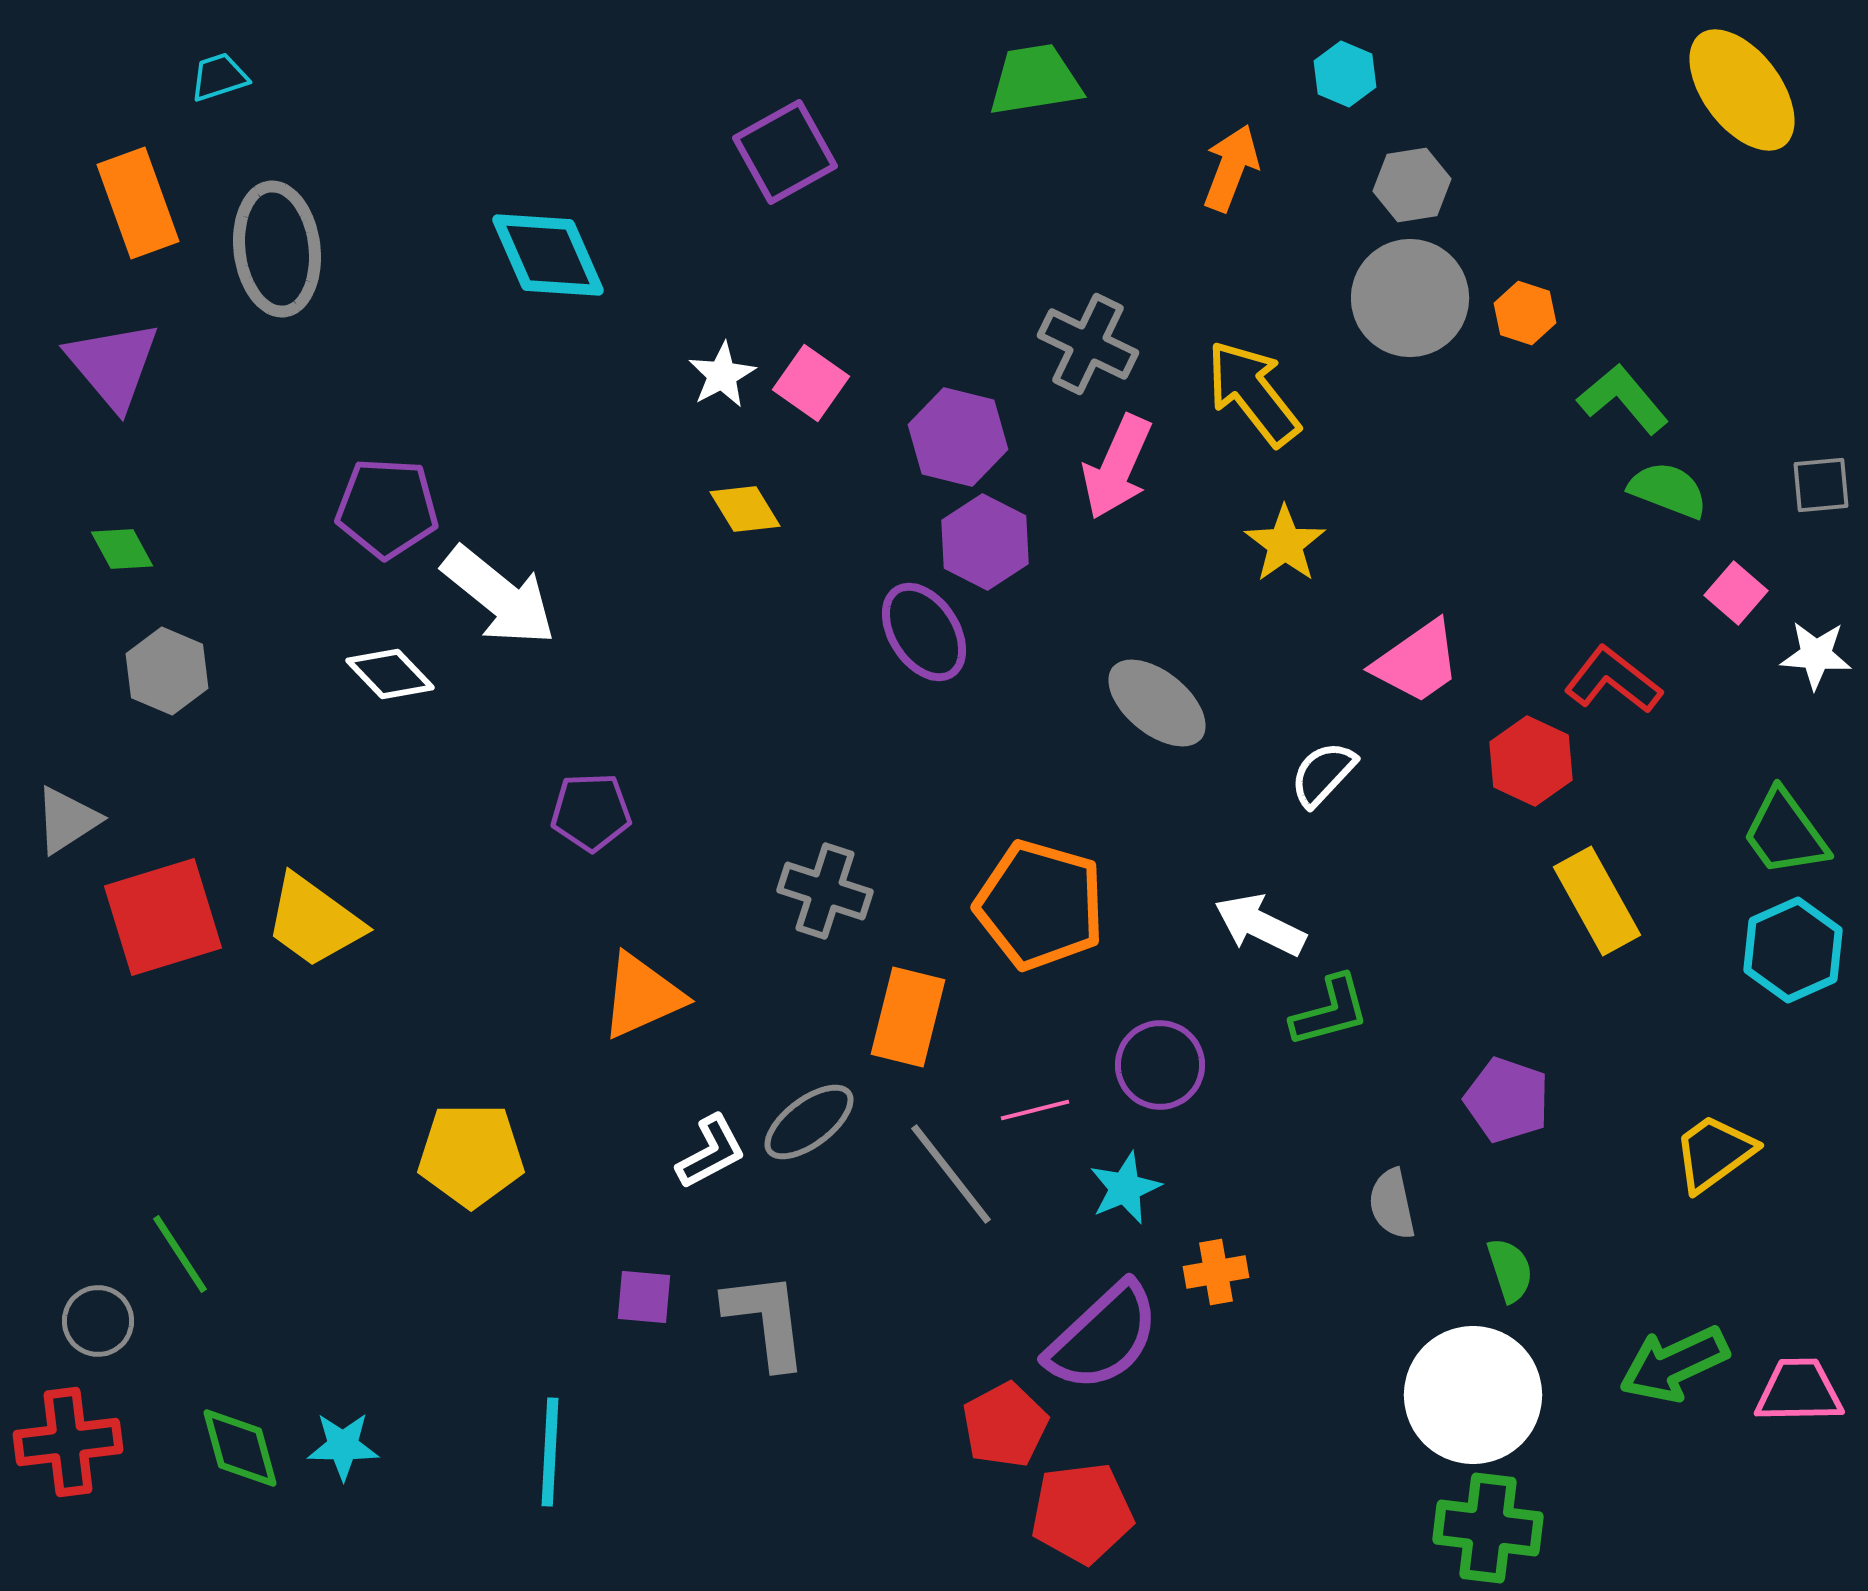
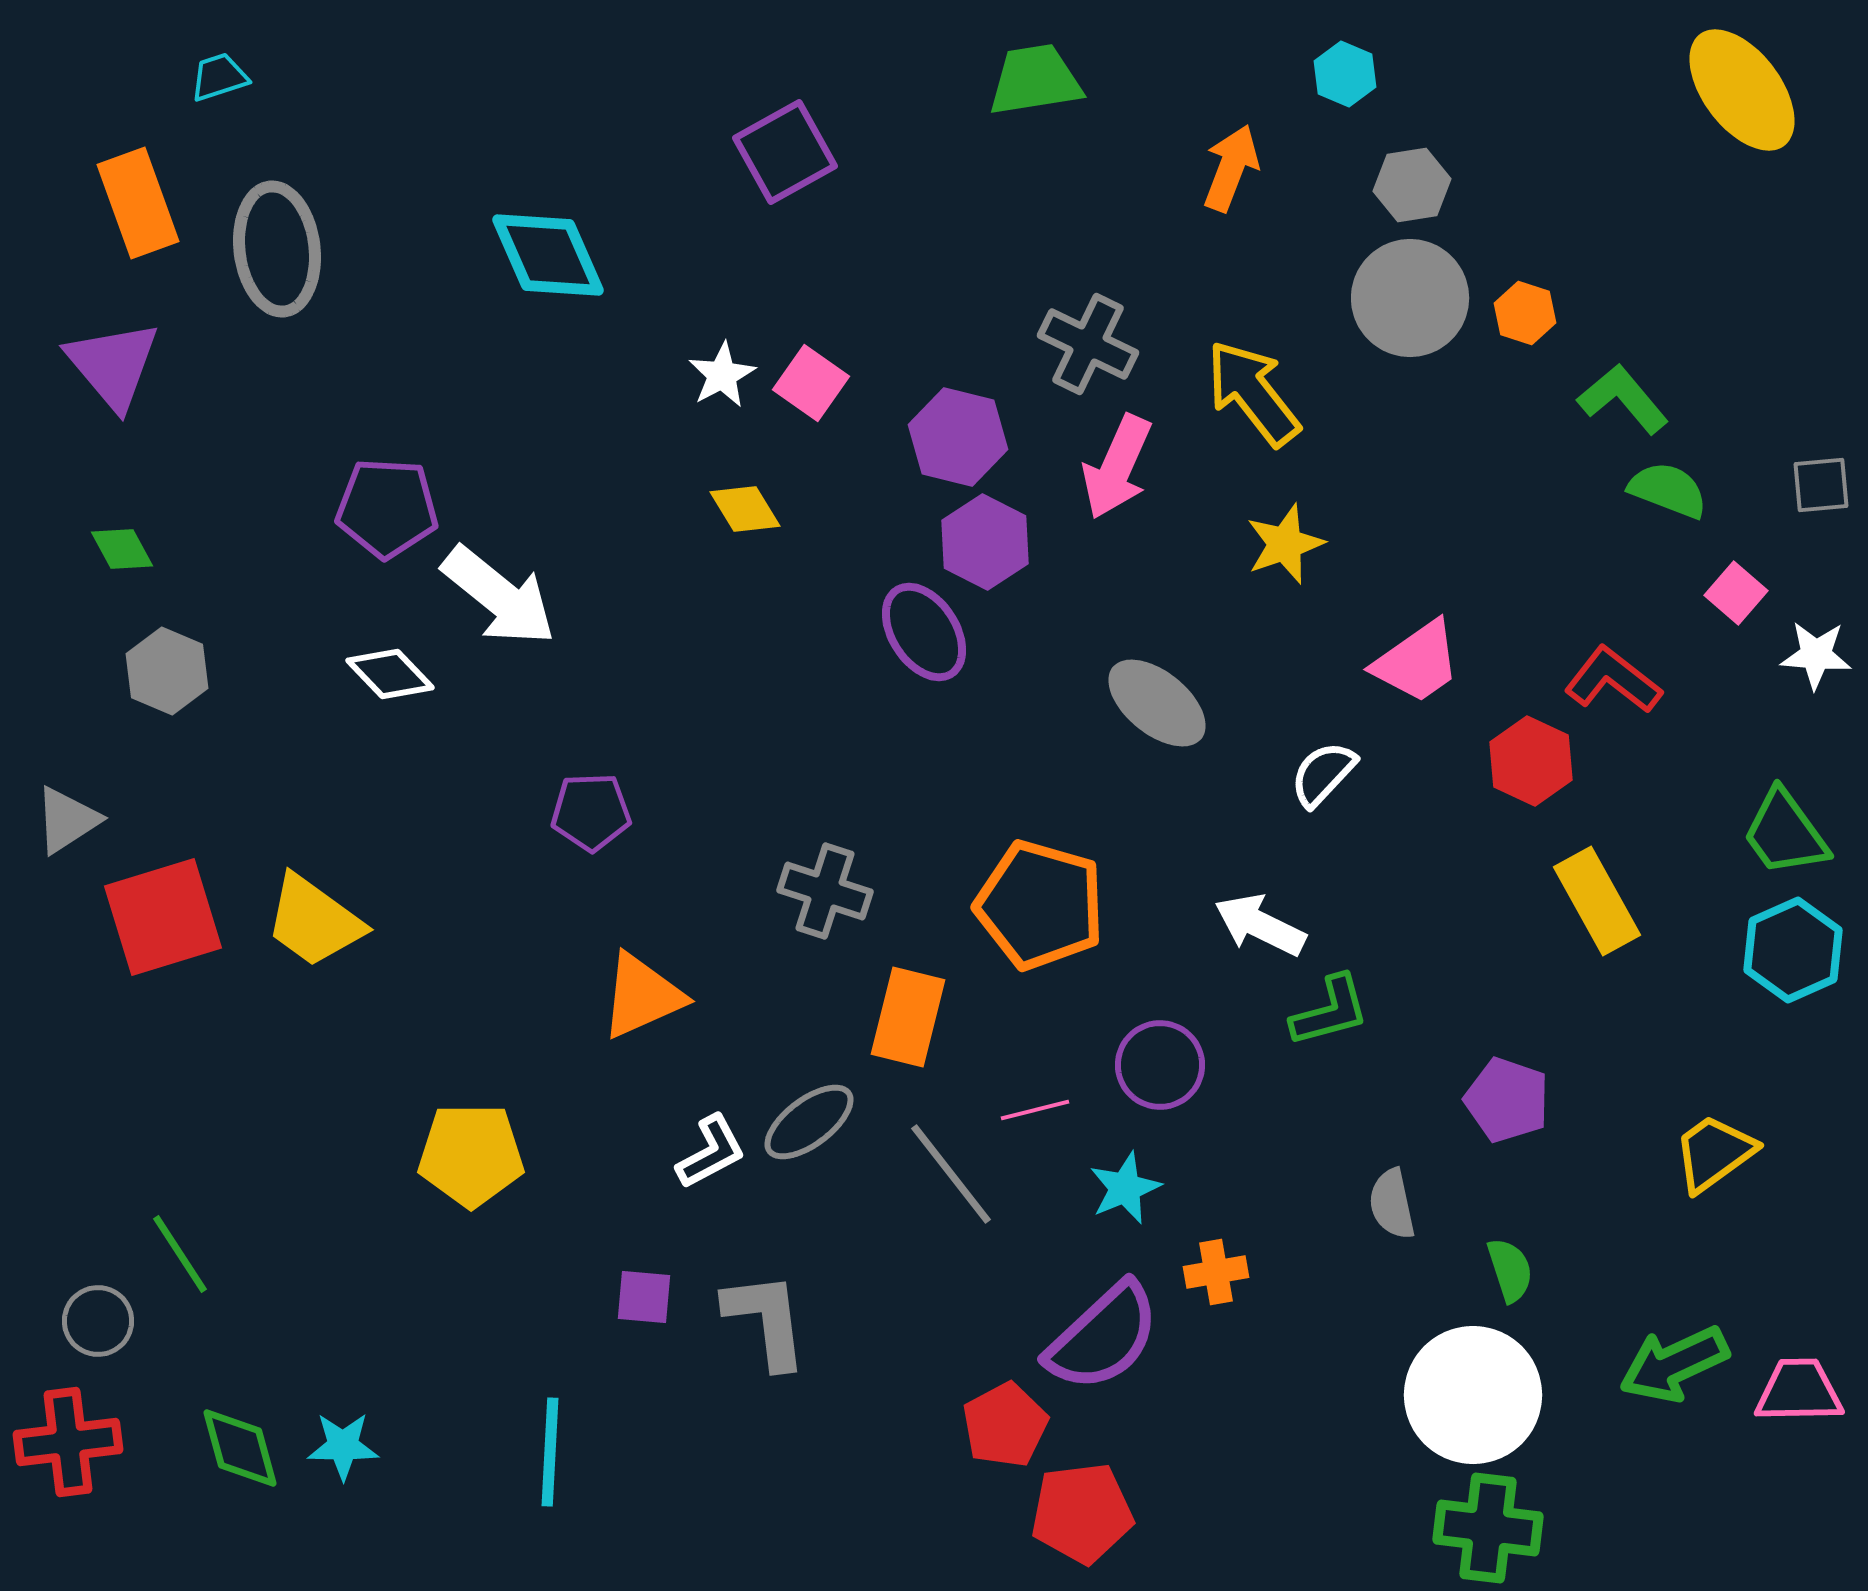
yellow star at (1285, 544): rotated 16 degrees clockwise
